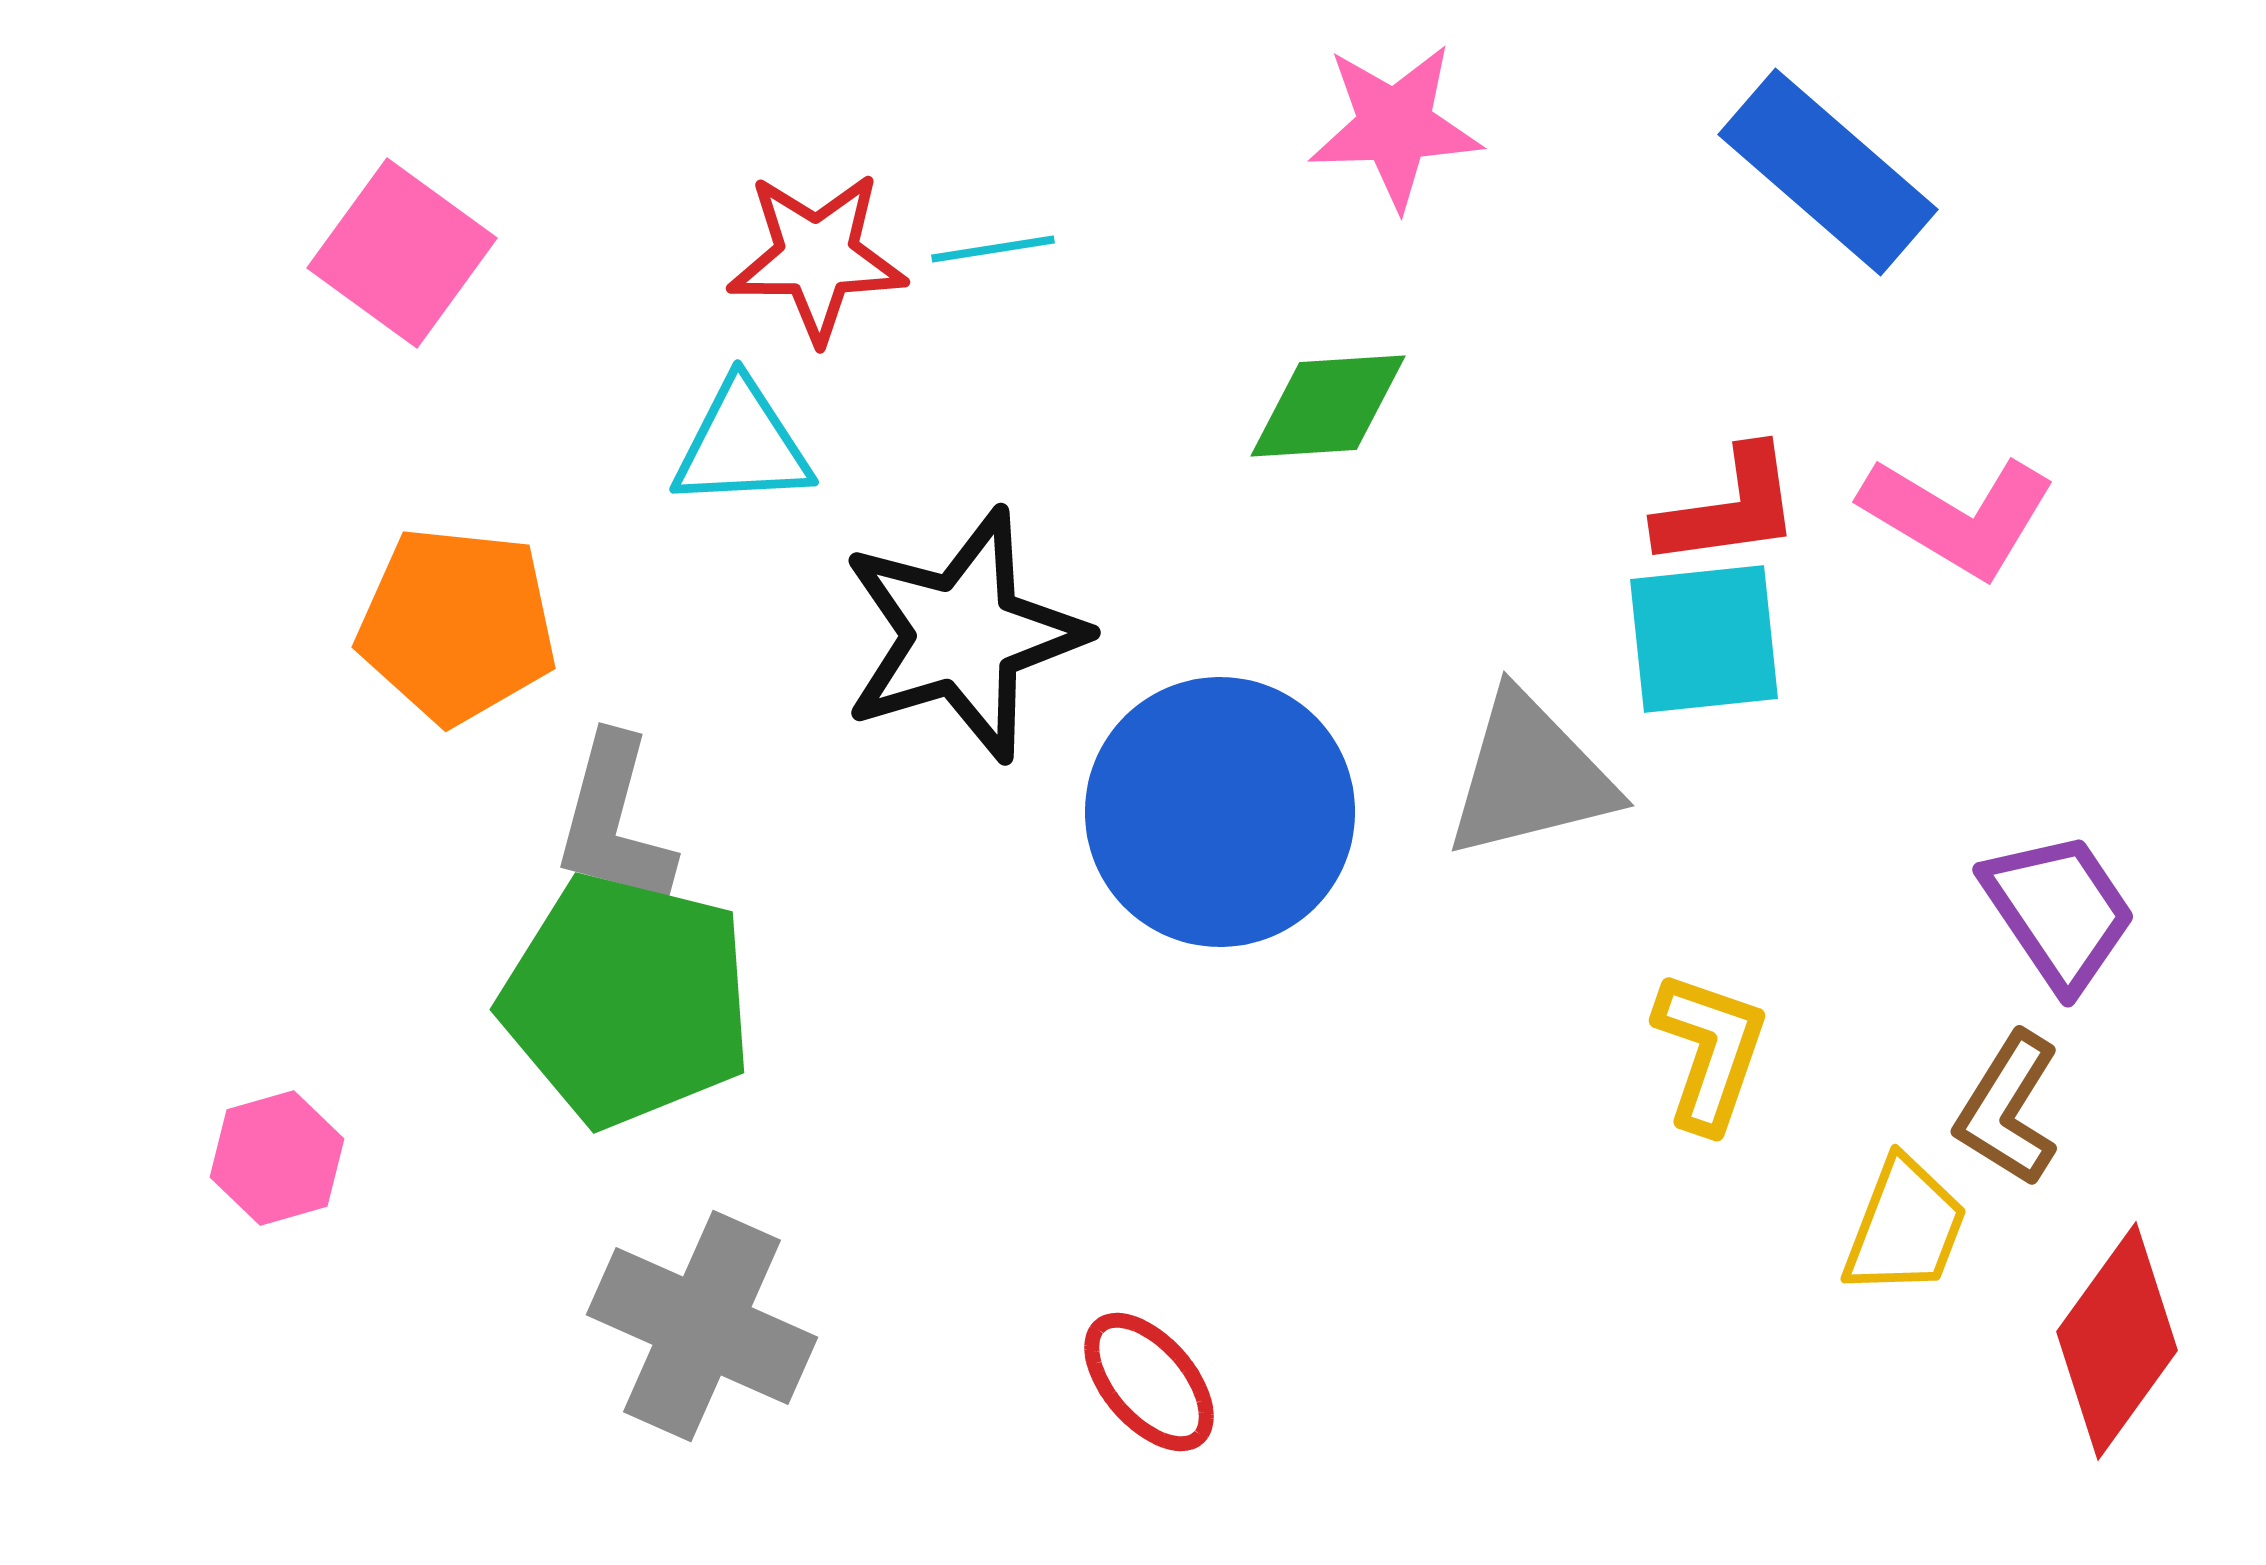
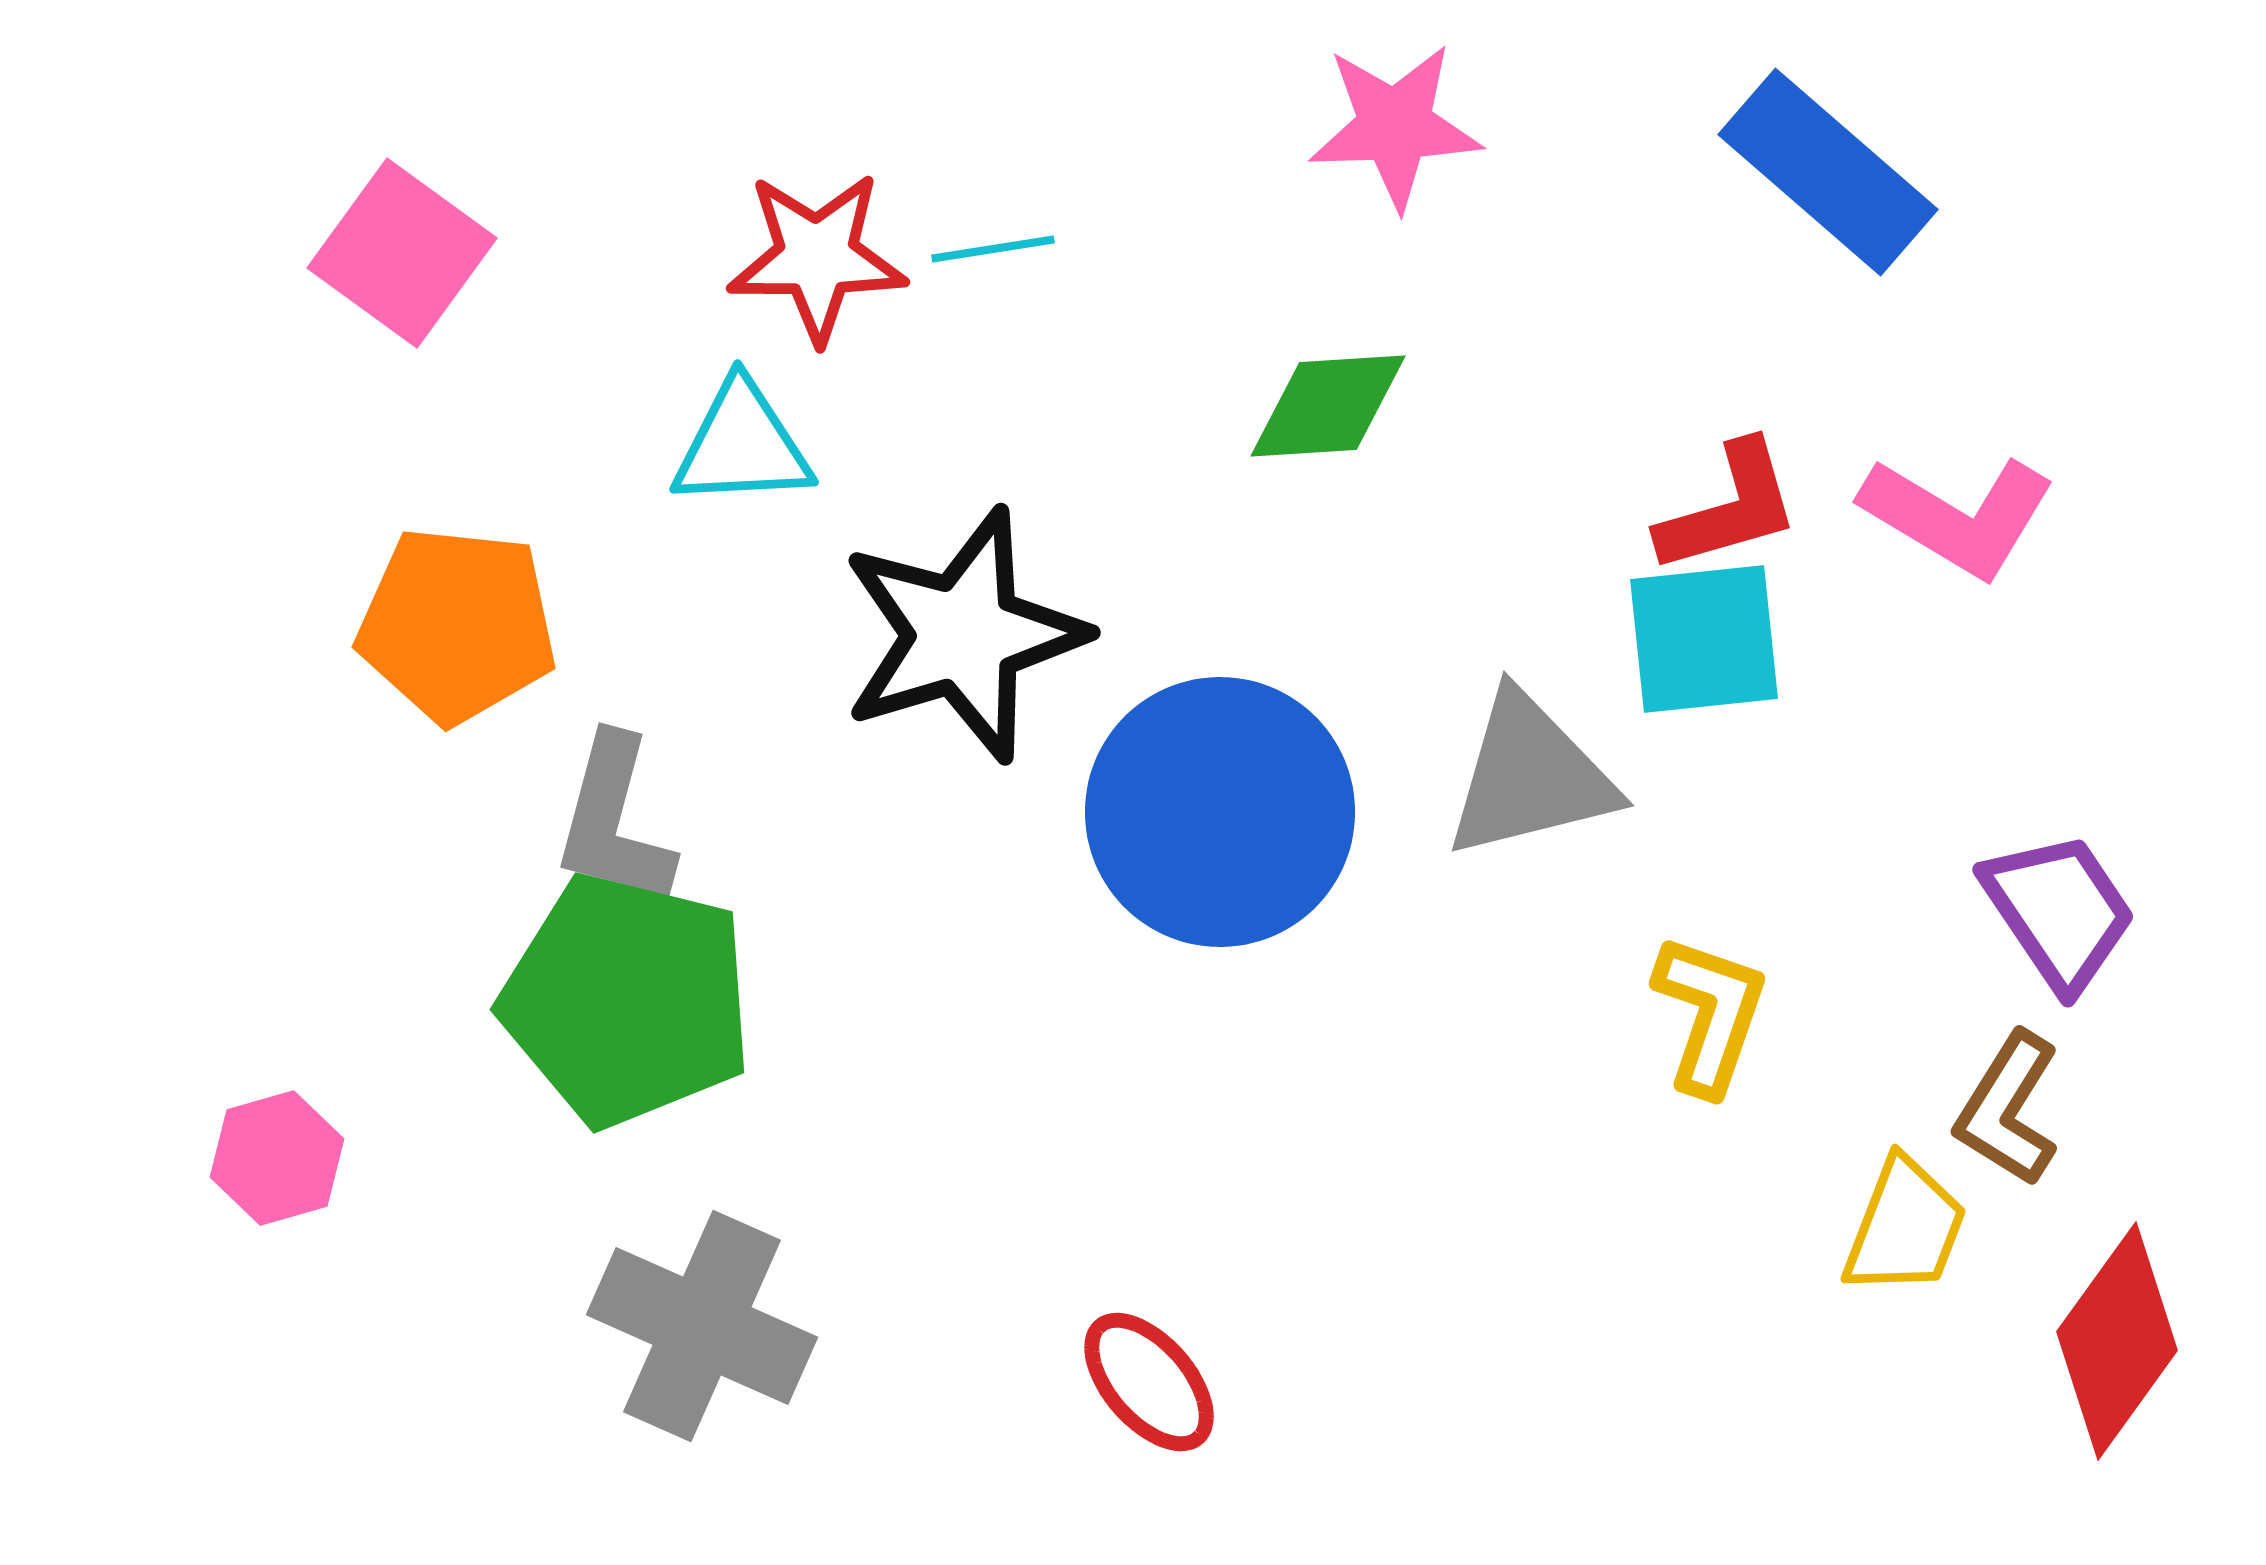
red L-shape: rotated 8 degrees counterclockwise
yellow L-shape: moved 37 px up
